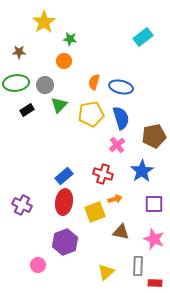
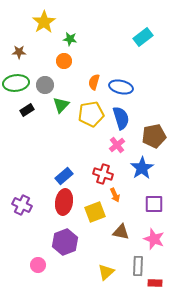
green triangle: moved 2 px right
blue star: moved 3 px up
orange arrow: moved 4 px up; rotated 80 degrees clockwise
